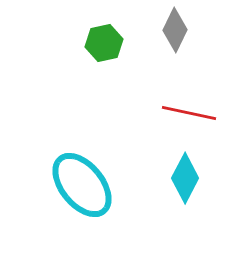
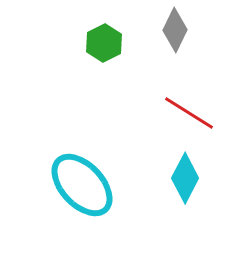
green hexagon: rotated 15 degrees counterclockwise
red line: rotated 20 degrees clockwise
cyan ellipse: rotated 4 degrees counterclockwise
